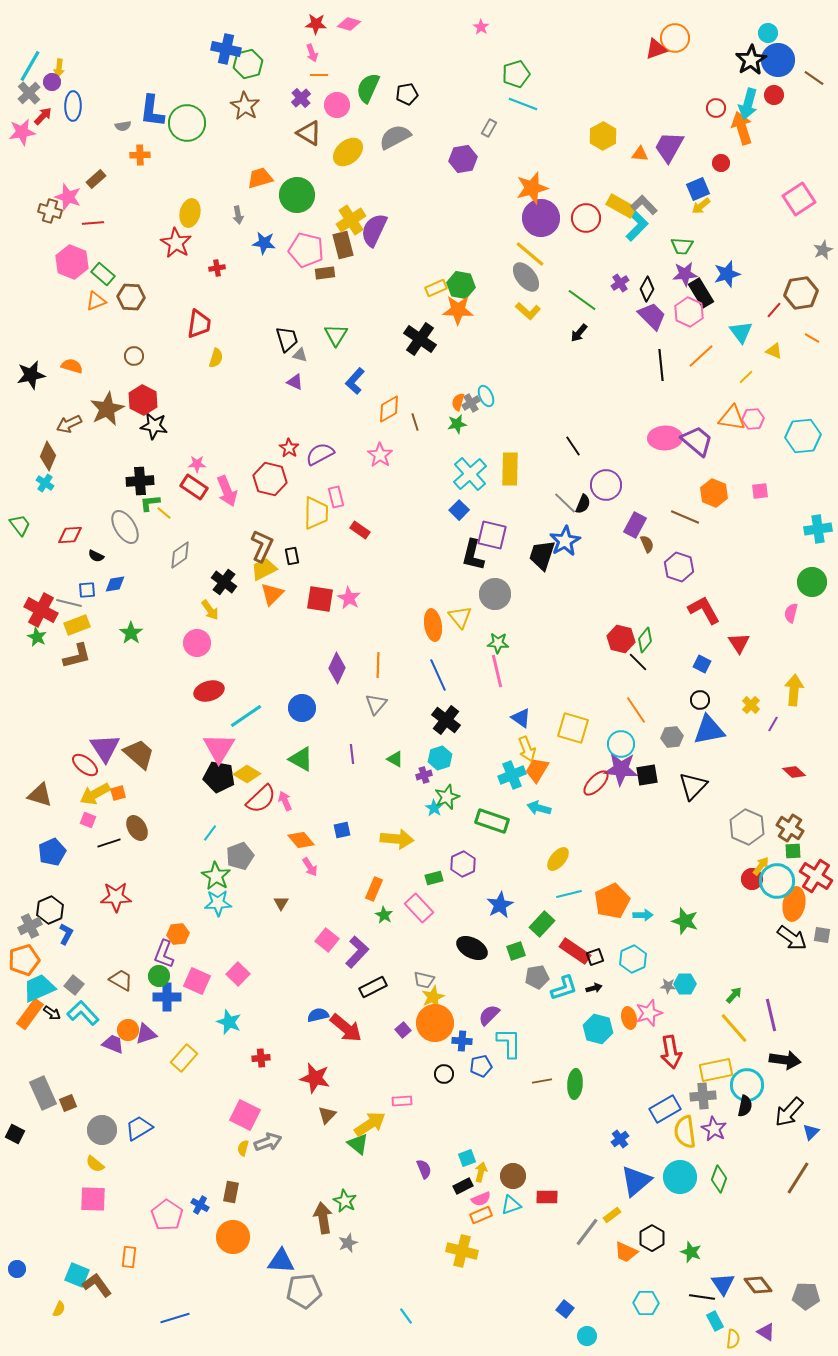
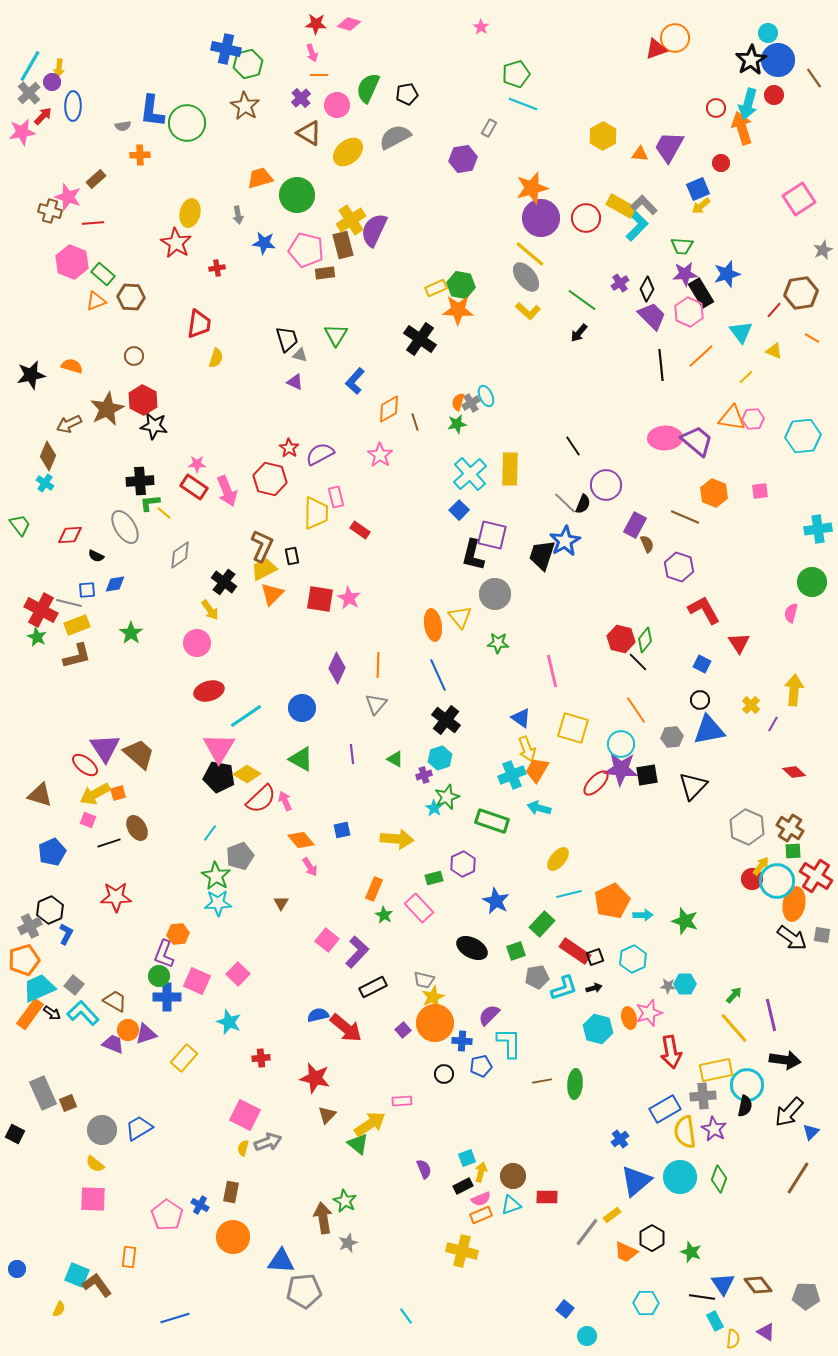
brown line at (814, 78): rotated 20 degrees clockwise
pink line at (497, 671): moved 55 px right
blue star at (500, 905): moved 4 px left, 4 px up; rotated 16 degrees counterclockwise
brown trapezoid at (121, 980): moved 6 px left, 21 px down
